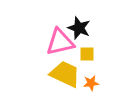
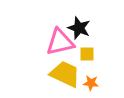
orange star: rotated 14 degrees clockwise
